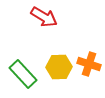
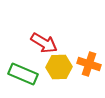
red arrow: moved 26 px down
green rectangle: rotated 24 degrees counterclockwise
